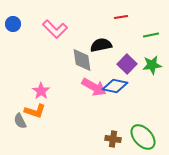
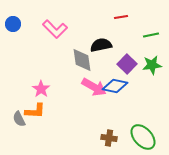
pink star: moved 2 px up
orange L-shape: rotated 15 degrees counterclockwise
gray semicircle: moved 1 px left, 2 px up
brown cross: moved 4 px left, 1 px up
